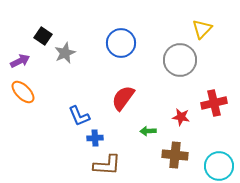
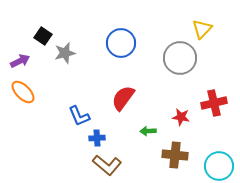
gray star: rotated 10 degrees clockwise
gray circle: moved 2 px up
blue cross: moved 2 px right
brown L-shape: rotated 36 degrees clockwise
